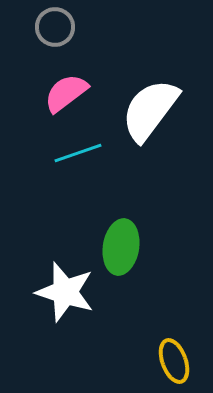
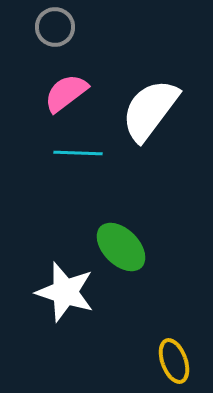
cyan line: rotated 21 degrees clockwise
green ellipse: rotated 54 degrees counterclockwise
